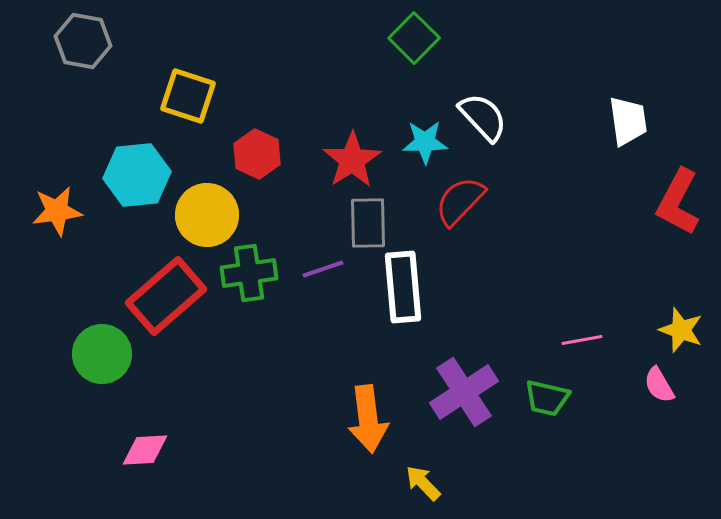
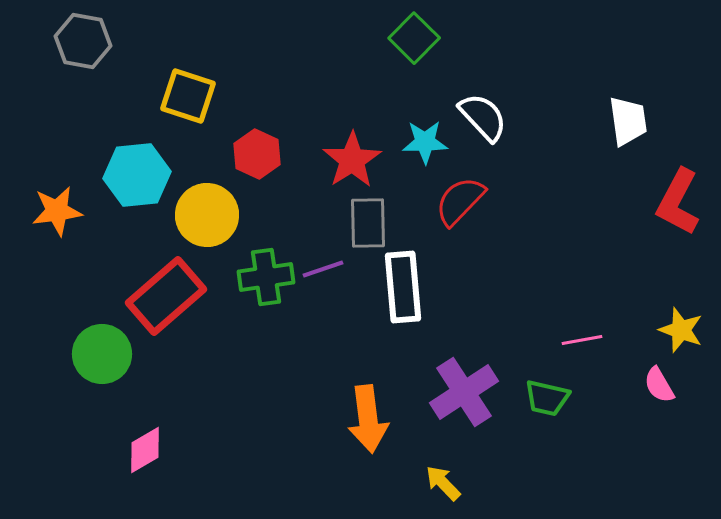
green cross: moved 17 px right, 4 px down
pink diamond: rotated 27 degrees counterclockwise
yellow arrow: moved 20 px right
